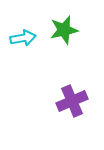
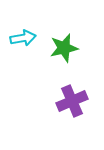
green star: moved 18 px down
